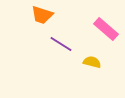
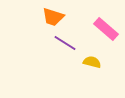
orange trapezoid: moved 11 px right, 2 px down
purple line: moved 4 px right, 1 px up
